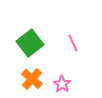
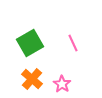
green square: rotated 8 degrees clockwise
